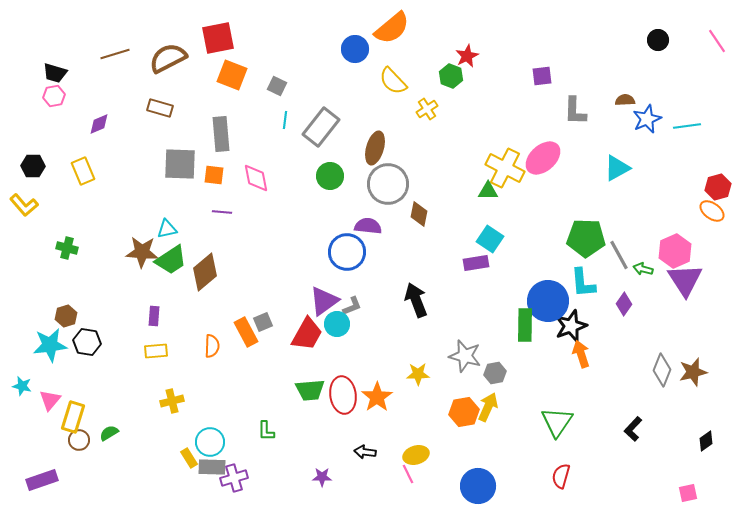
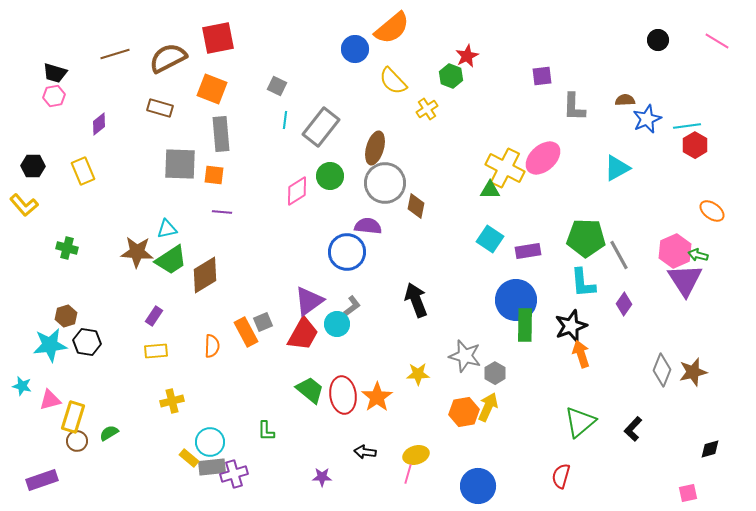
pink line at (717, 41): rotated 25 degrees counterclockwise
orange square at (232, 75): moved 20 px left, 14 px down
gray L-shape at (575, 111): moved 1 px left, 4 px up
purple diamond at (99, 124): rotated 15 degrees counterclockwise
pink diamond at (256, 178): moved 41 px right, 13 px down; rotated 68 degrees clockwise
gray circle at (388, 184): moved 3 px left, 1 px up
red hexagon at (718, 187): moved 23 px left, 42 px up; rotated 15 degrees counterclockwise
green triangle at (488, 191): moved 2 px right, 1 px up
brown diamond at (419, 214): moved 3 px left, 8 px up
brown star at (142, 252): moved 5 px left
purple rectangle at (476, 263): moved 52 px right, 12 px up
green arrow at (643, 269): moved 55 px right, 14 px up
brown diamond at (205, 272): moved 3 px down; rotated 9 degrees clockwise
purple triangle at (324, 301): moved 15 px left
blue circle at (548, 301): moved 32 px left, 1 px up
gray L-shape at (352, 306): rotated 15 degrees counterclockwise
purple rectangle at (154, 316): rotated 30 degrees clockwise
red trapezoid at (307, 334): moved 4 px left
gray hexagon at (495, 373): rotated 20 degrees counterclockwise
green trapezoid at (310, 390): rotated 136 degrees counterclockwise
pink triangle at (50, 400): rotated 35 degrees clockwise
green triangle at (557, 422): moved 23 px right; rotated 16 degrees clockwise
brown circle at (79, 440): moved 2 px left, 1 px down
black diamond at (706, 441): moved 4 px right, 8 px down; rotated 20 degrees clockwise
yellow rectangle at (189, 458): rotated 18 degrees counterclockwise
gray rectangle at (212, 467): rotated 8 degrees counterclockwise
pink line at (408, 474): rotated 42 degrees clockwise
purple cross at (234, 478): moved 4 px up
